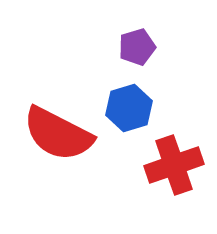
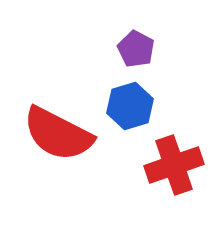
purple pentagon: moved 1 px left, 2 px down; rotated 27 degrees counterclockwise
blue hexagon: moved 1 px right, 2 px up
